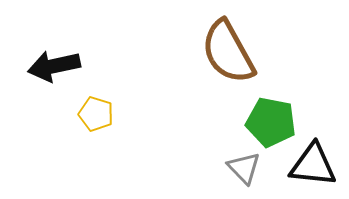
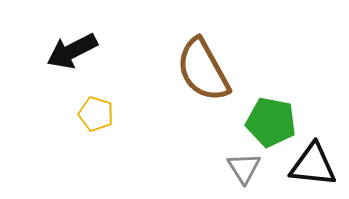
brown semicircle: moved 25 px left, 18 px down
black arrow: moved 18 px right, 15 px up; rotated 15 degrees counterclockwise
gray triangle: rotated 12 degrees clockwise
